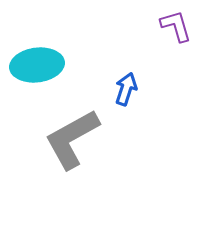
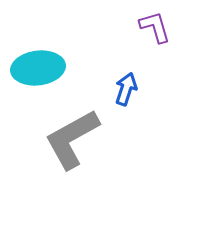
purple L-shape: moved 21 px left, 1 px down
cyan ellipse: moved 1 px right, 3 px down
